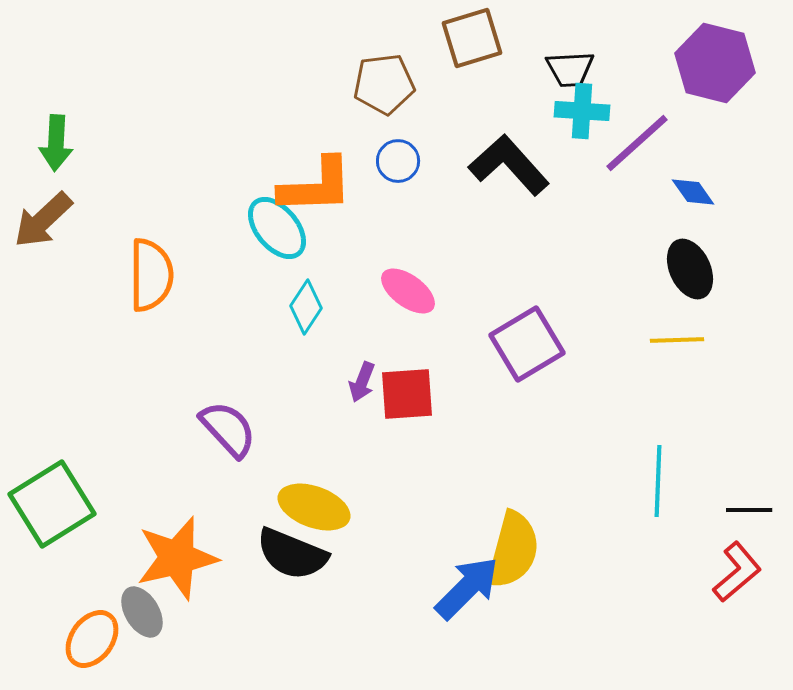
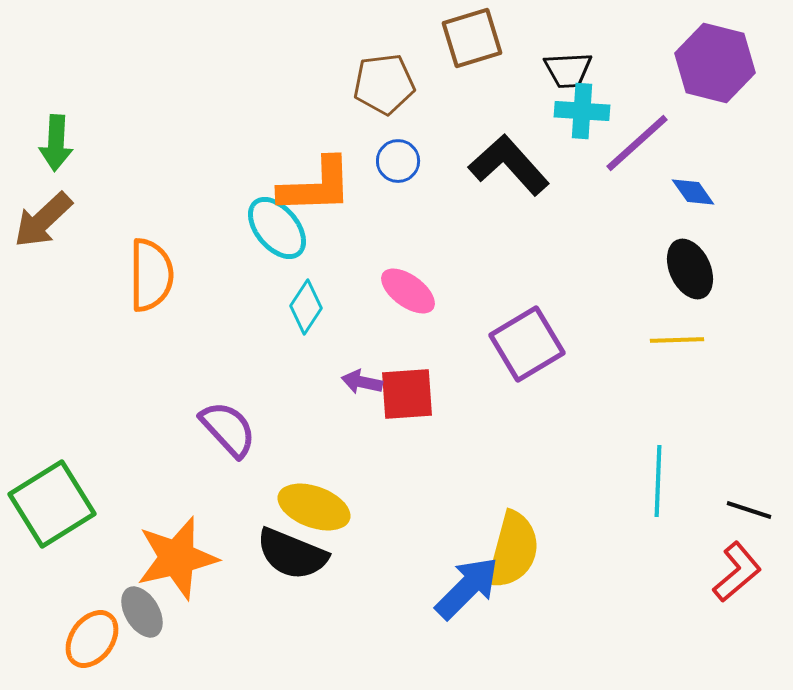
black trapezoid: moved 2 px left, 1 px down
purple arrow: rotated 81 degrees clockwise
black line: rotated 18 degrees clockwise
